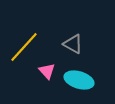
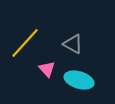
yellow line: moved 1 px right, 4 px up
pink triangle: moved 2 px up
